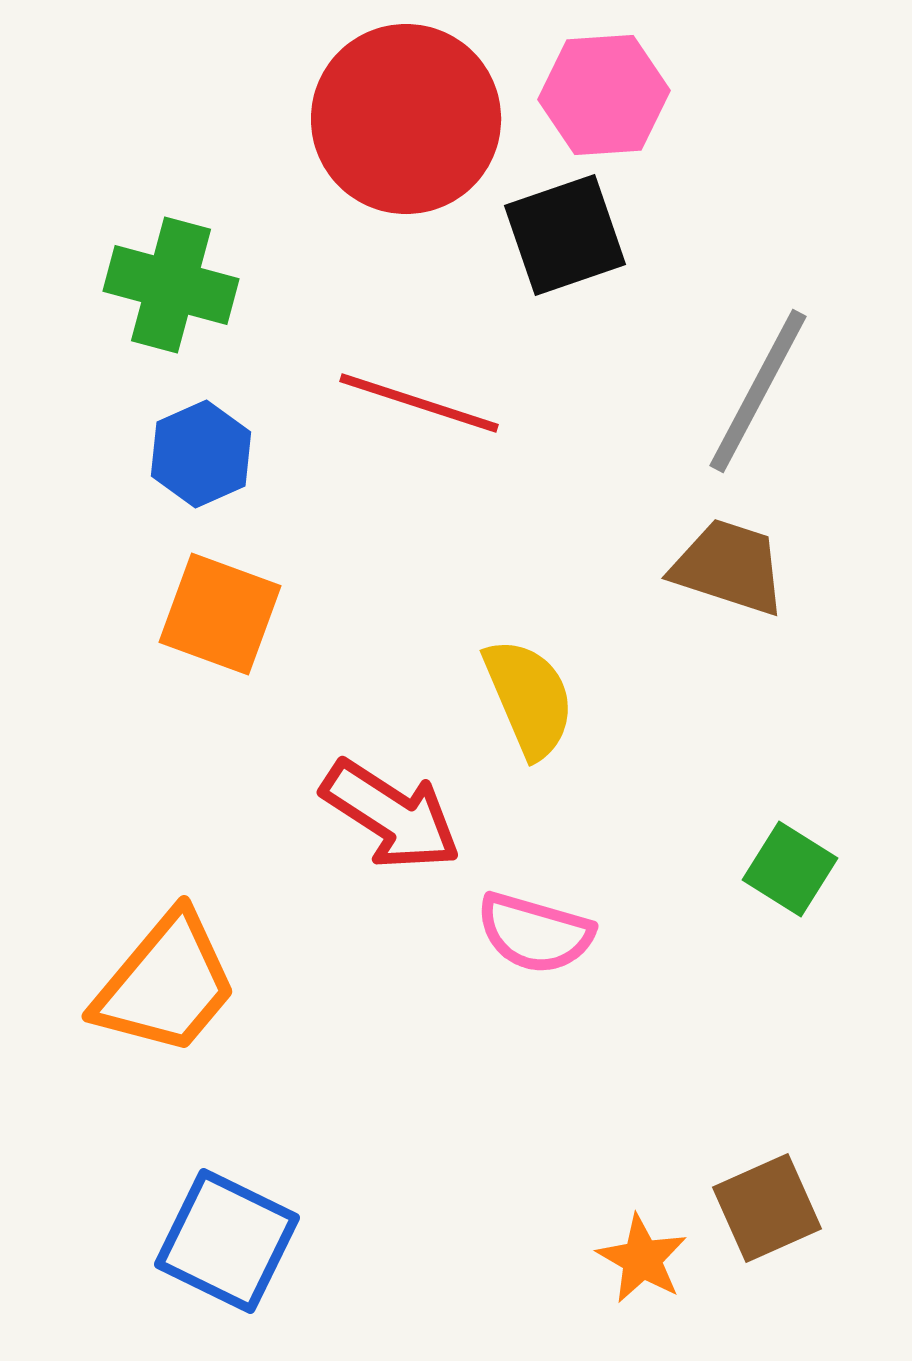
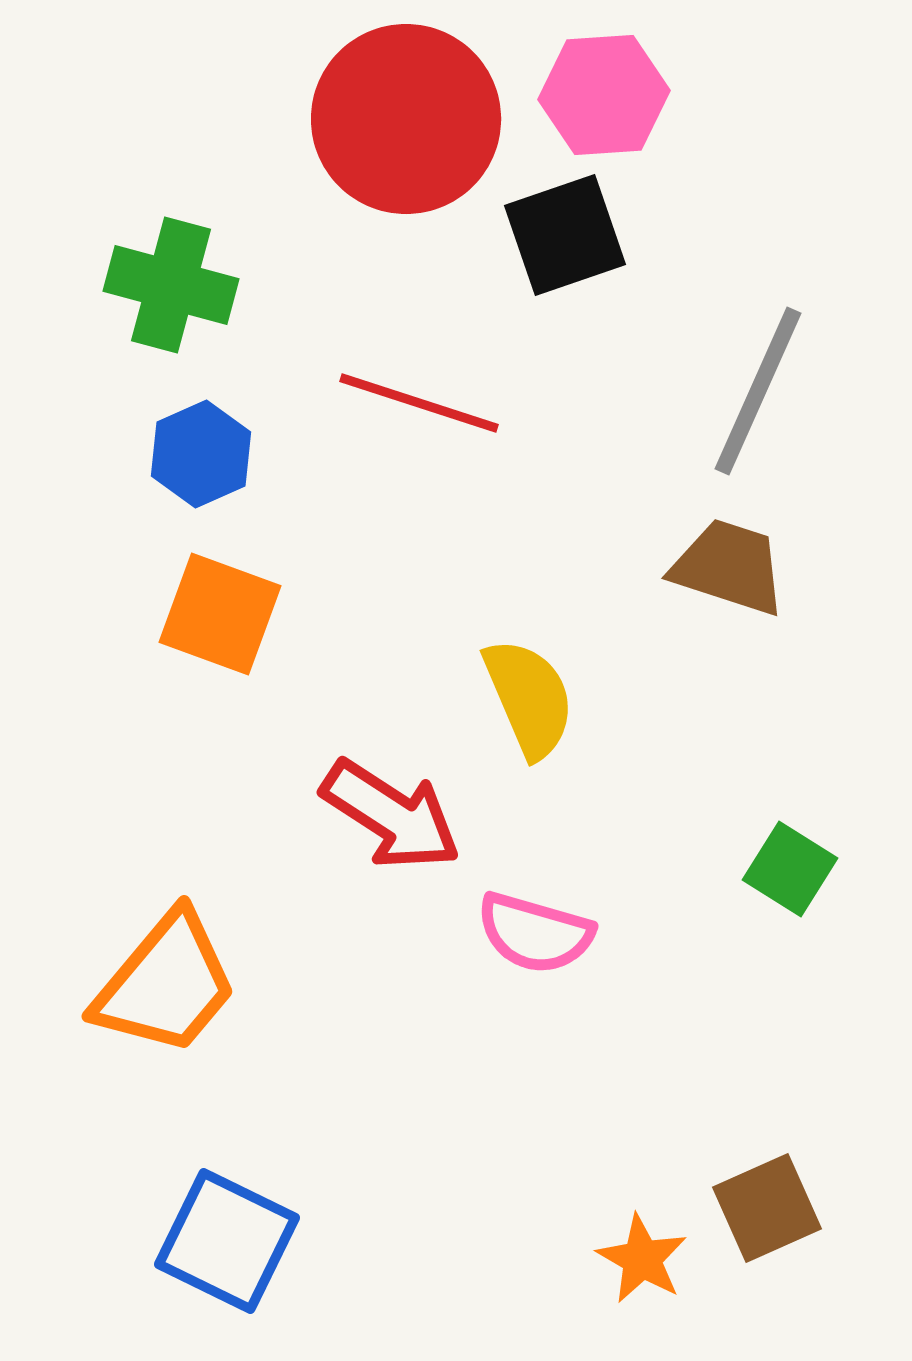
gray line: rotated 4 degrees counterclockwise
